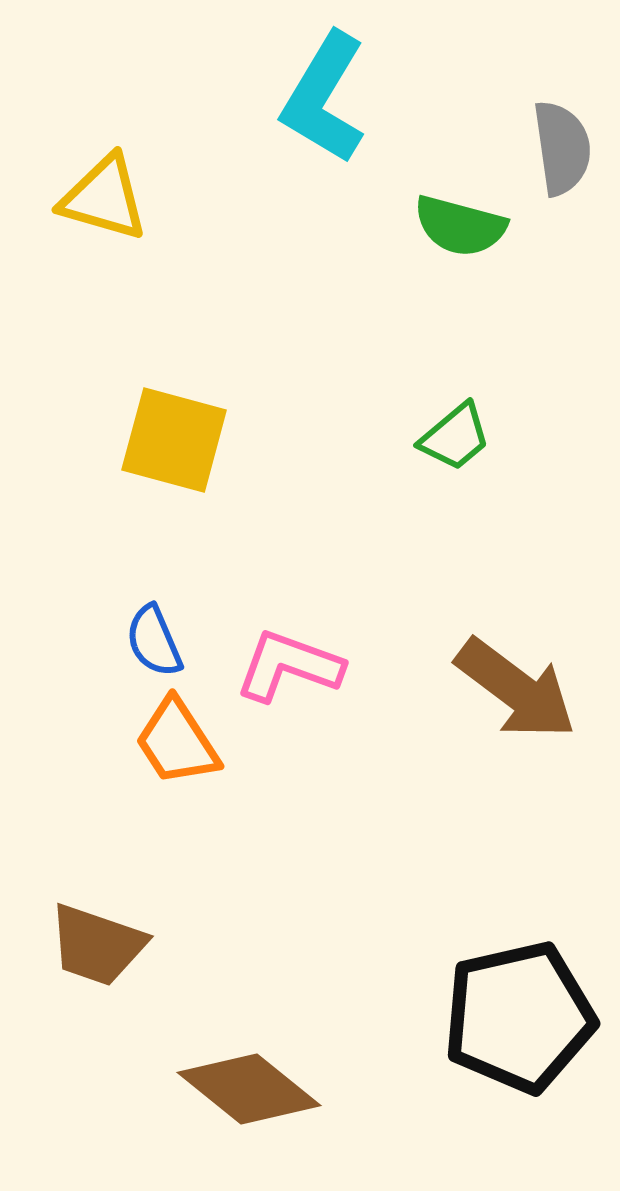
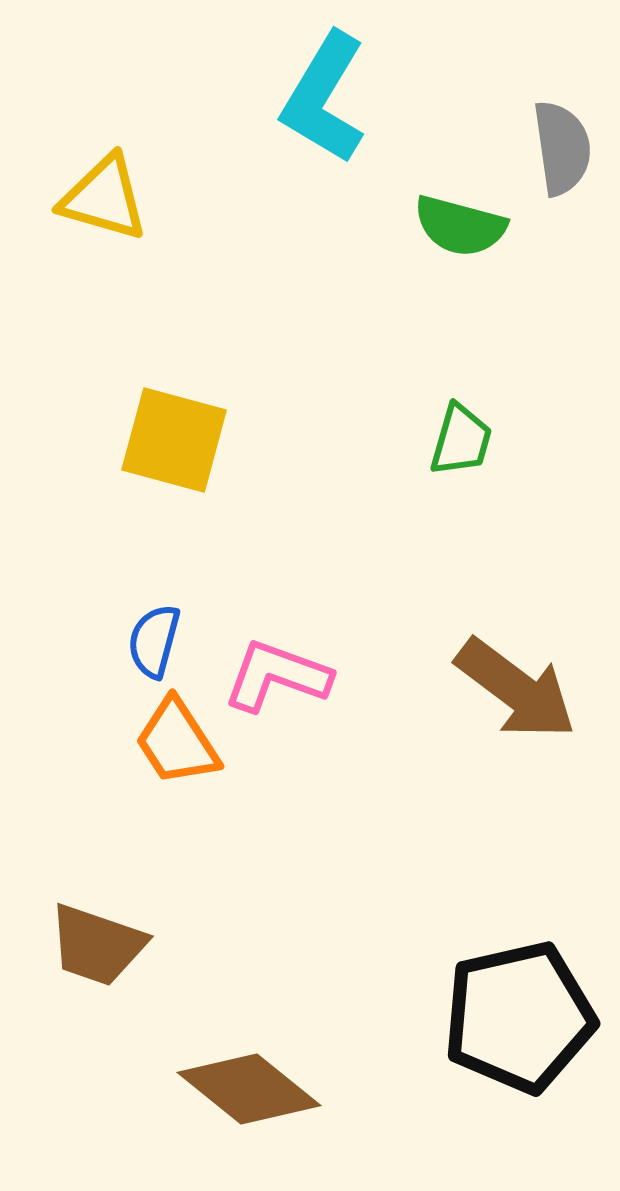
green trapezoid: moved 6 px right, 3 px down; rotated 34 degrees counterclockwise
blue semicircle: rotated 38 degrees clockwise
pink L-shape: moved 12 px left, 10 px down
